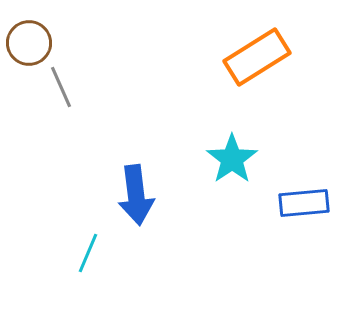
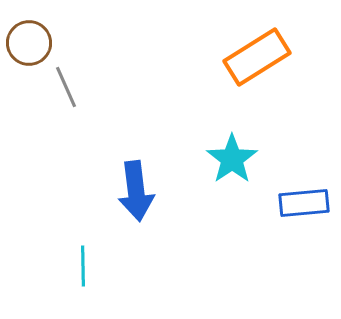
gray line: moved 5 px right
blue arrow: moved 4 px up
cyan line: moved 5 px left, 13 px down; rotated 24 degrees counterclockwise
